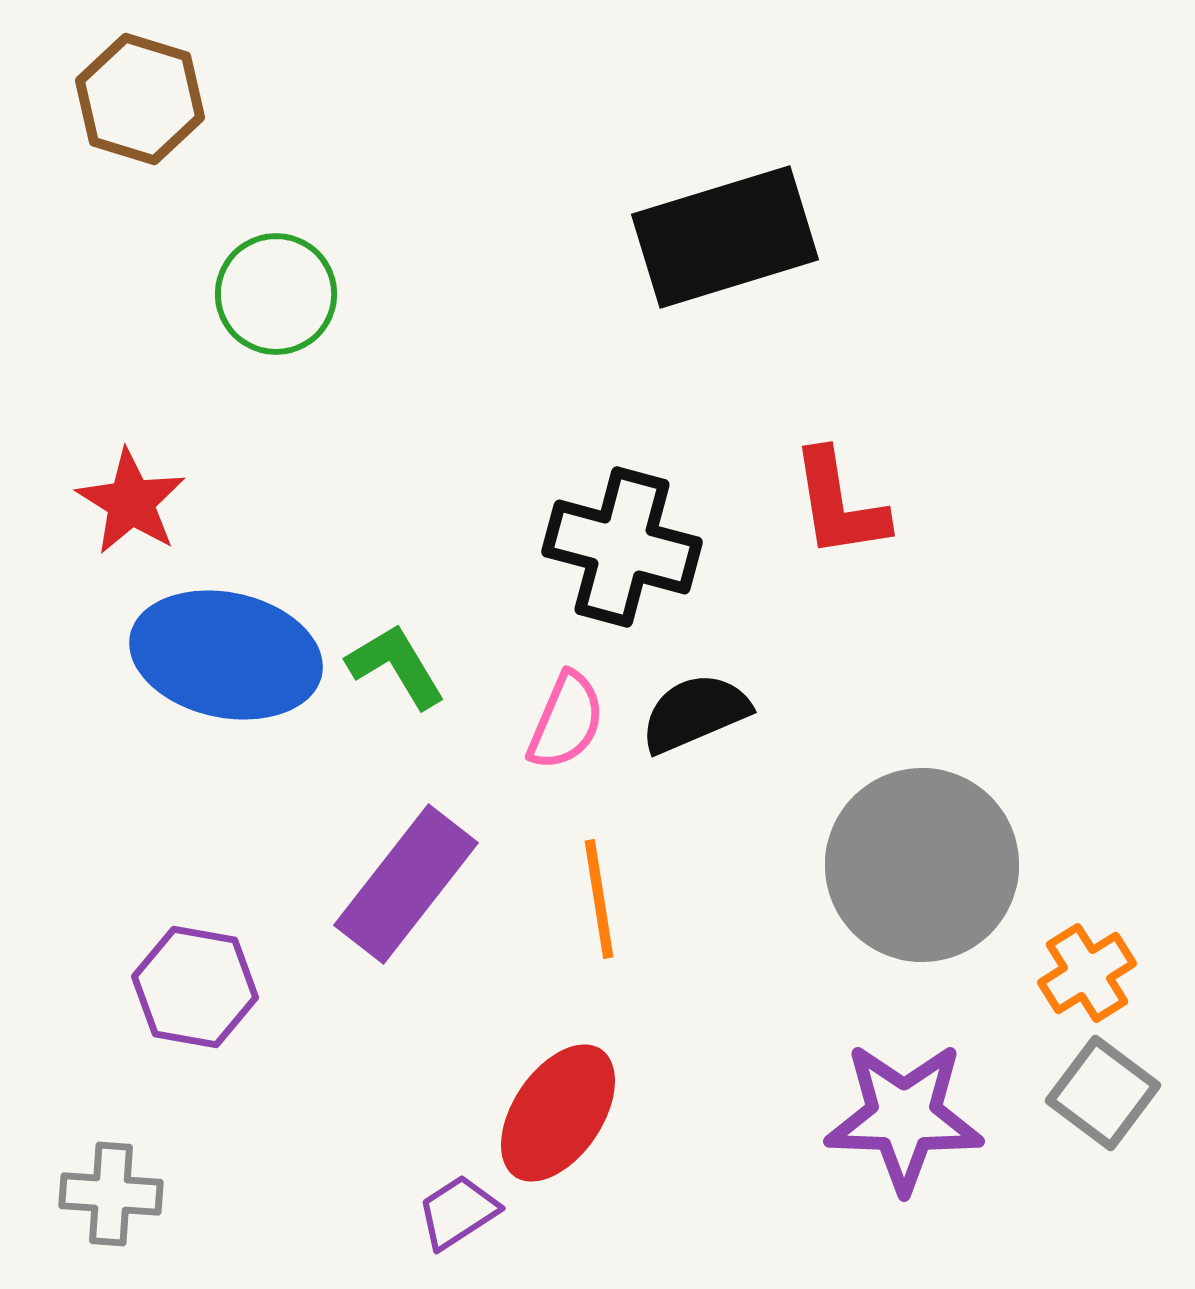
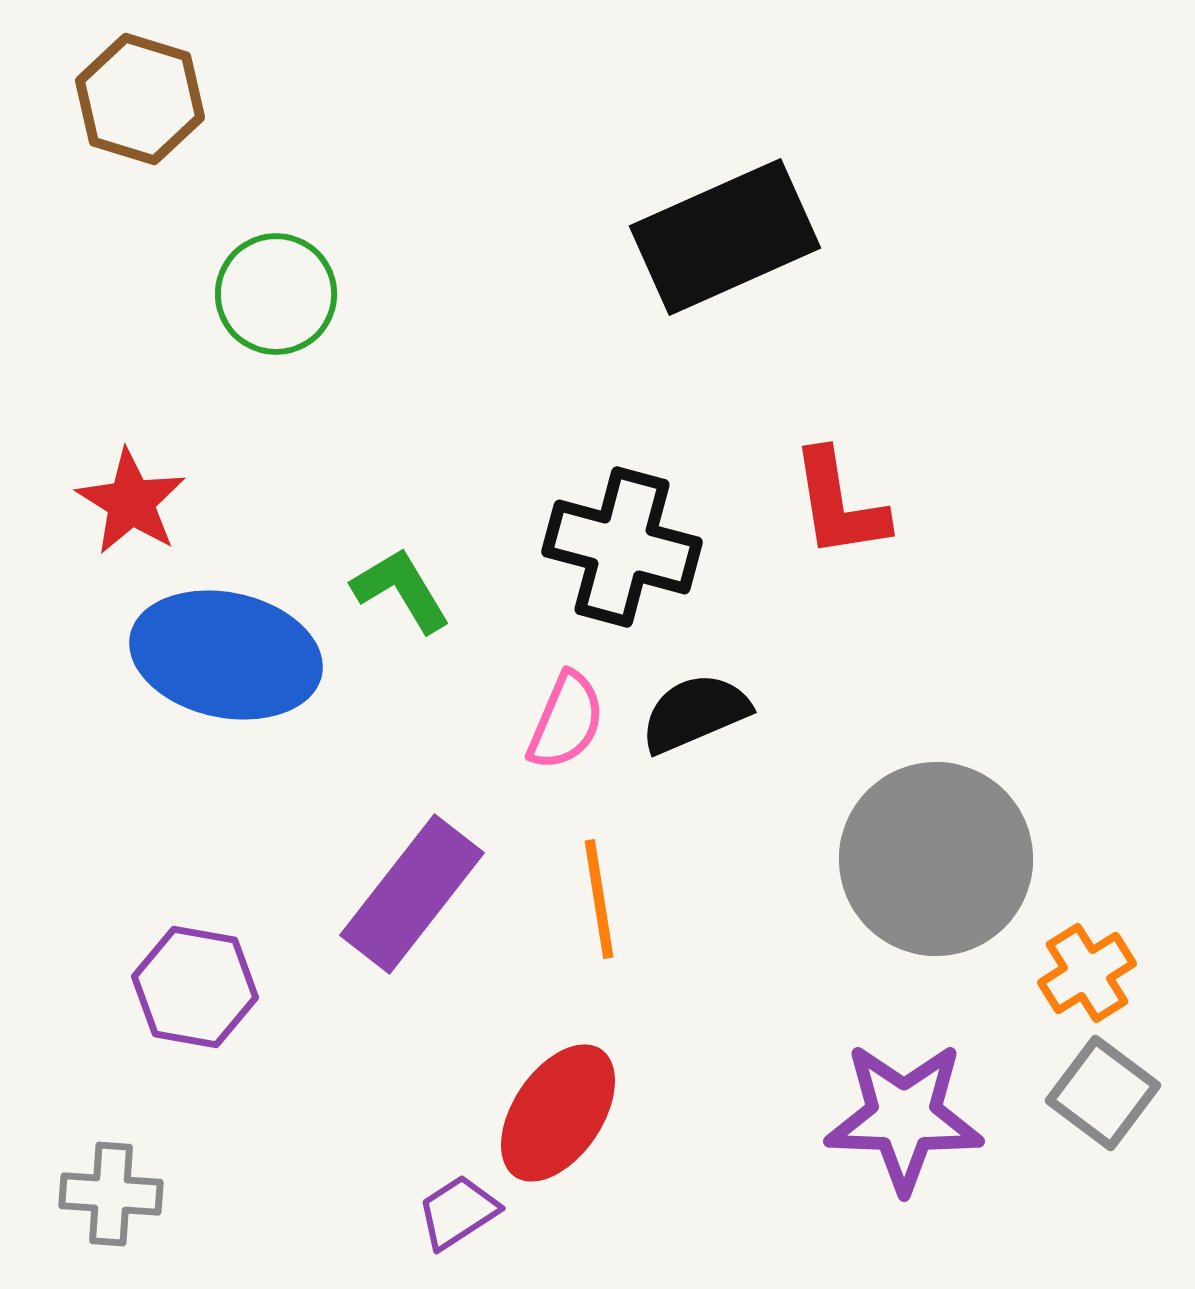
black rectangle: rotated 7 degrees counterclockwise
green L-shape: moved 5 px right, 76 px up
gray circle: moved 14 px right, 6 px up
purple rectangle: moved 6 px right, 10 px down
